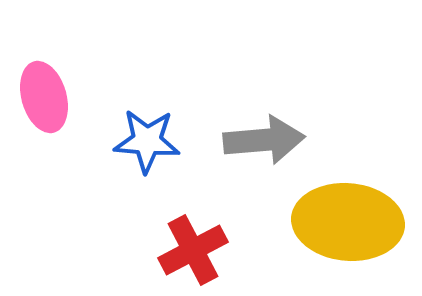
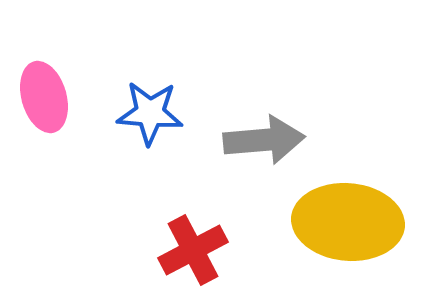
blue star: moved 3 px right, 28 px up
